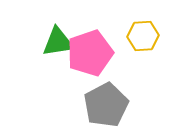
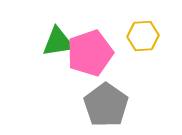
gray pentagon: rotated 9 degrees counterclockwise
